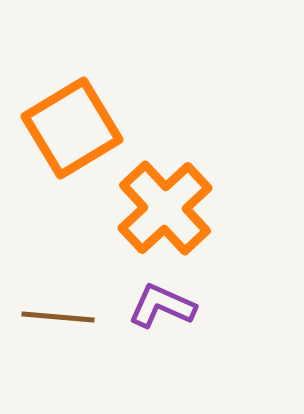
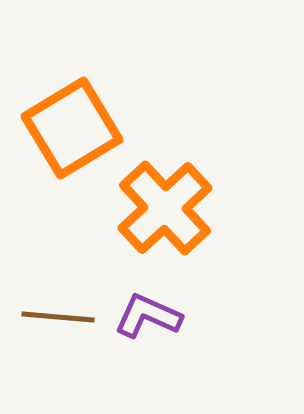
purple L-shape: moved 14 px left, 10 px down
